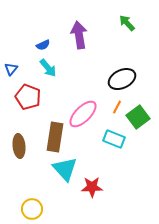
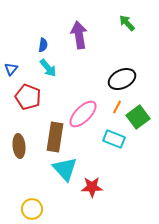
blue semicircle: rotated 56 degrees counterclockwise
